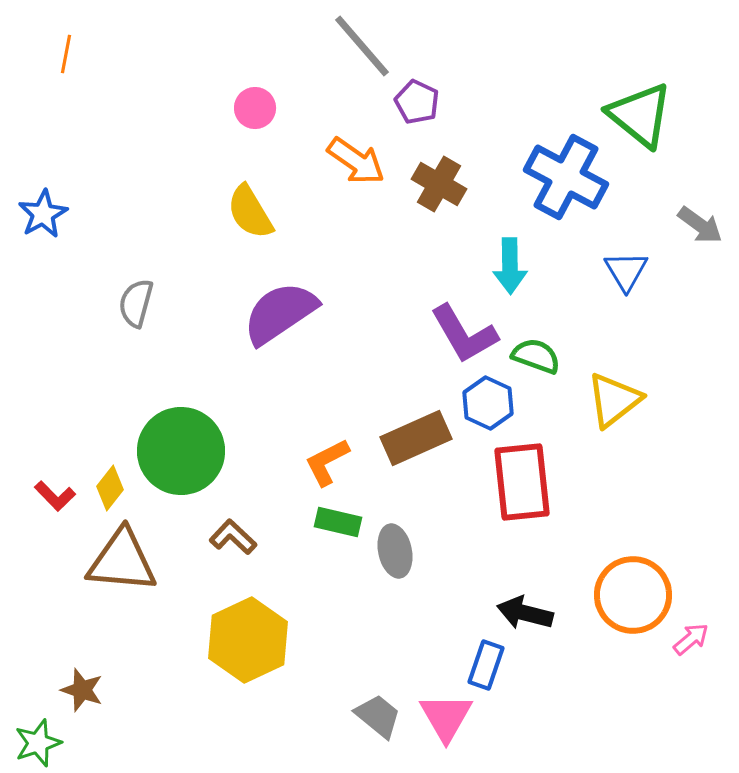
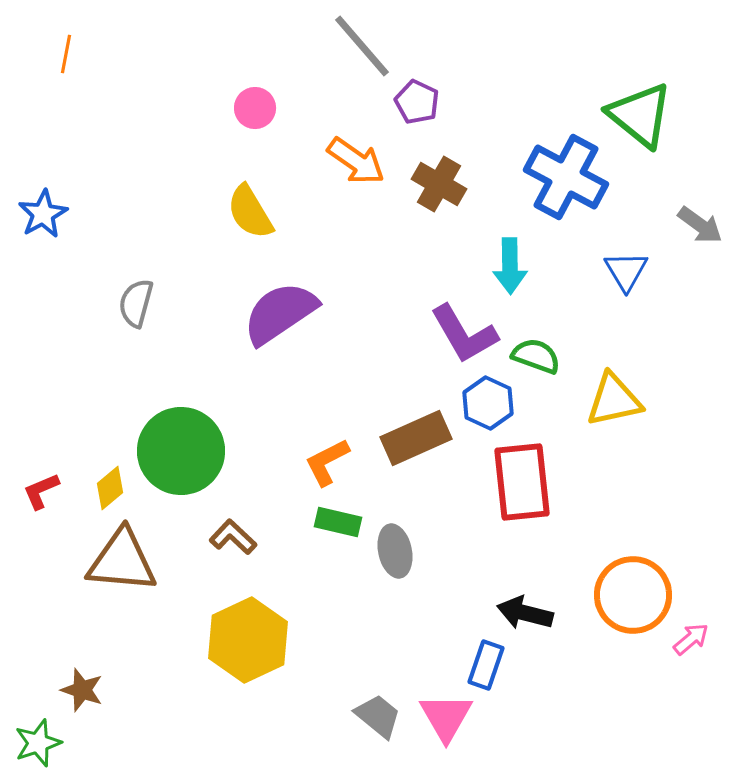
yellow triangle: rotated 26 degrees clockwise
yellow diamond: rotated 12 degrees clockwise
red L-shape: moved 14 px left, 5 px up; rotated 111 degrees clockwise
